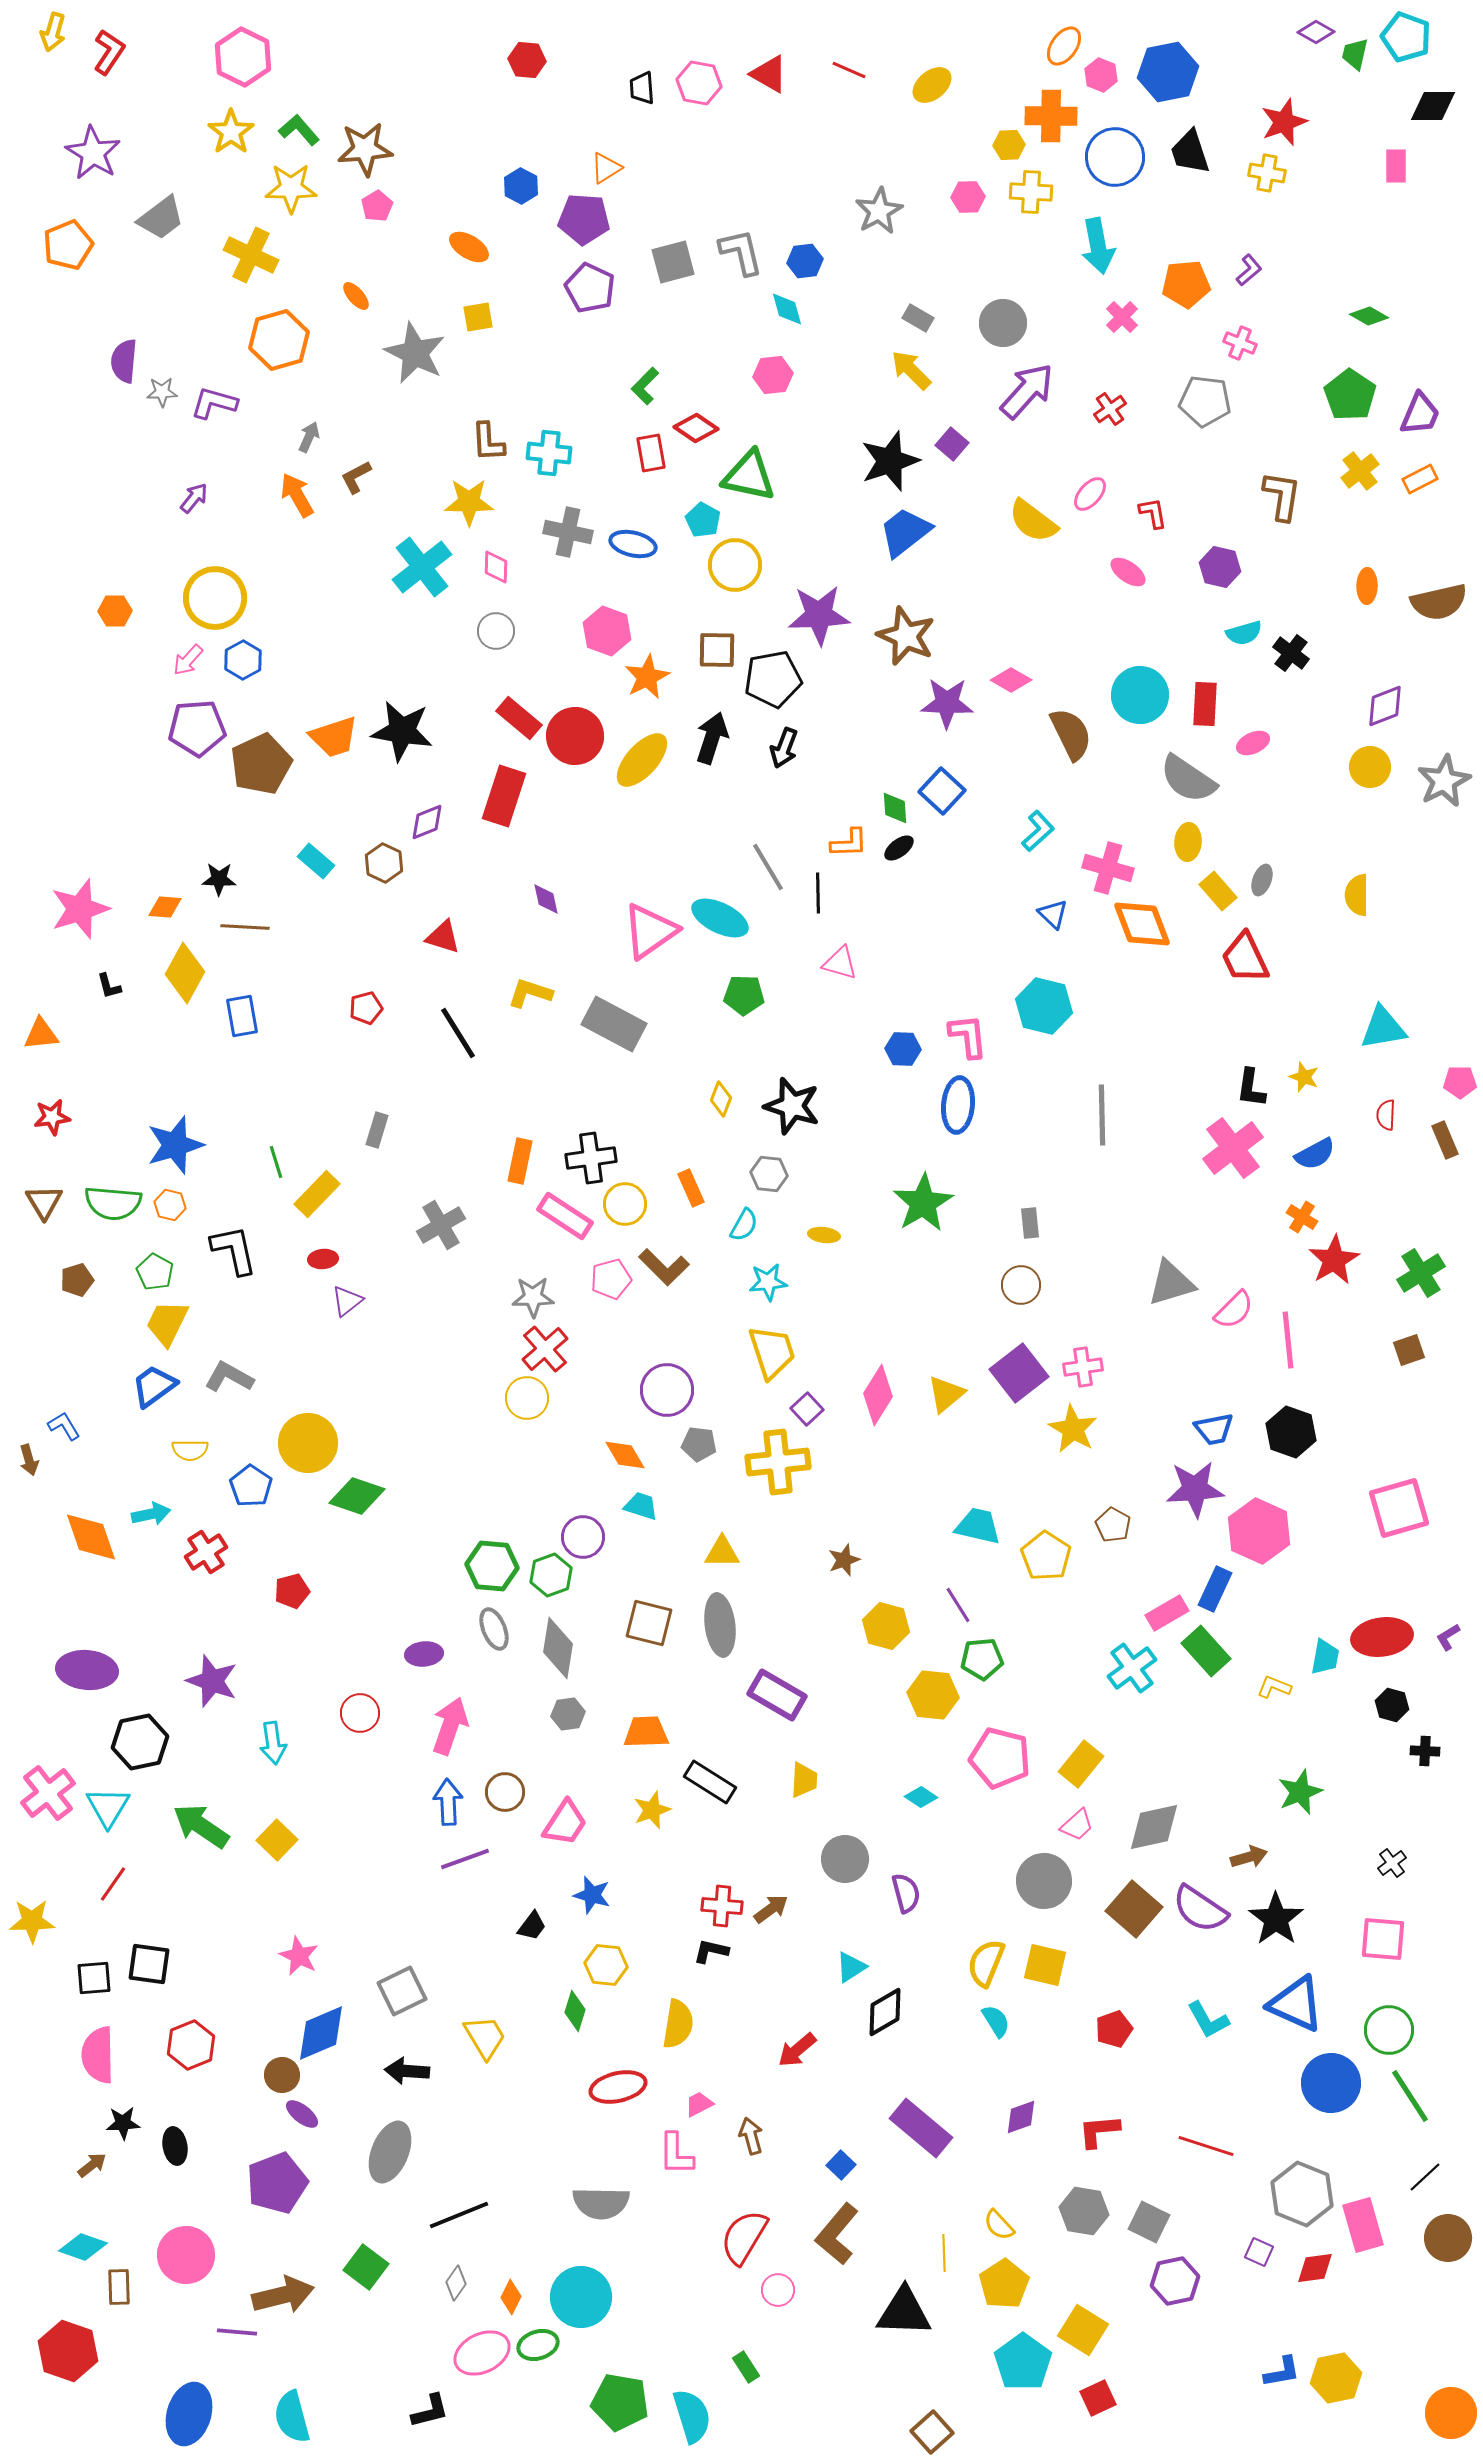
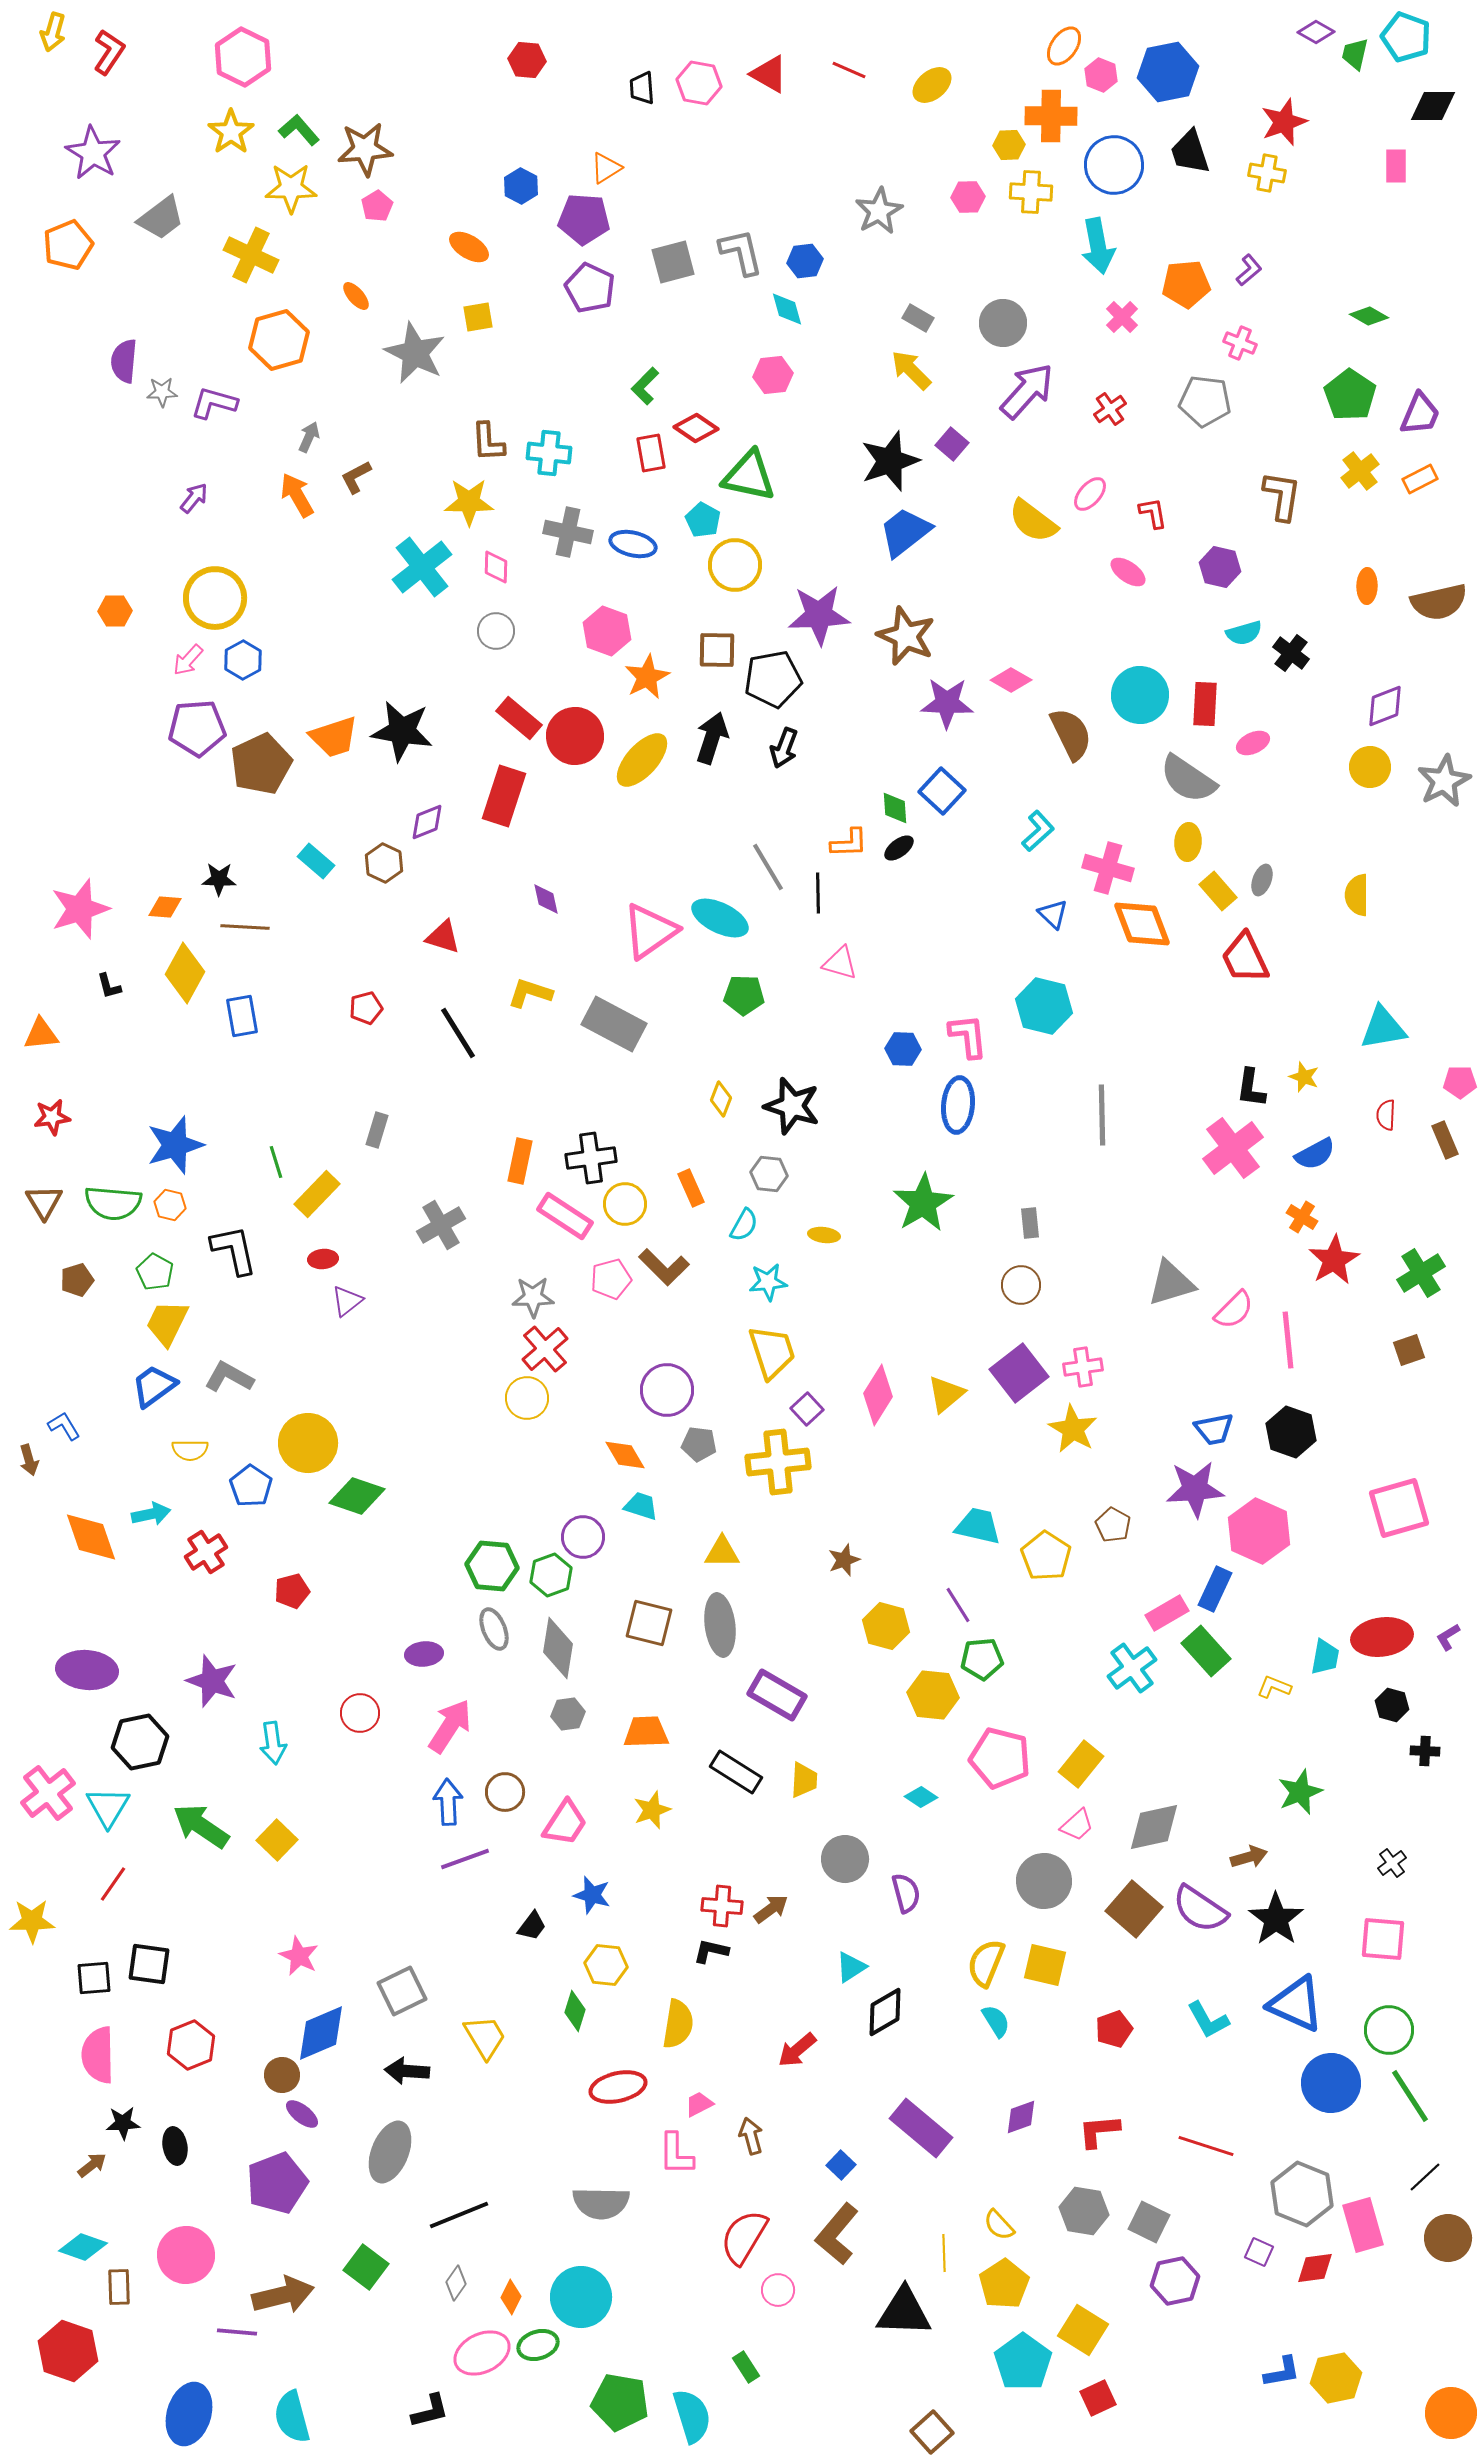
blue circle at (1115, 157): moved 1 px left, 8 px down
pink arrow at (450, 1726): rotated 14 degrees clockwise
black rectangle at (710, 1782): moved 26 px right, 10 px up
